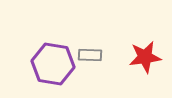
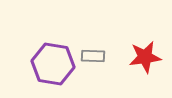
gray rectangle: moved 3 px right, 1 px down
